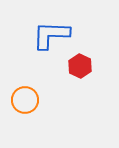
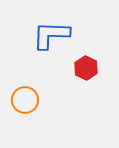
red hexagon: moved 6 px right, 2 px down
